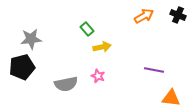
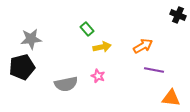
orange arrow: moved 1 px left, 30 px down
